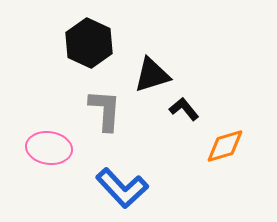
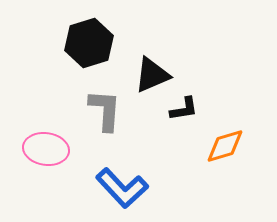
black hexagon: rotated 18 degrees clockwise
black triangle: rotated 6 degrees counterclockwise
black L-shape: rotated 120 degrees clockwise
pink ellipse: moved 3 px left, 1 px down
